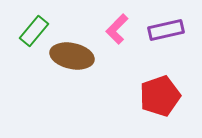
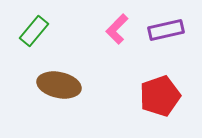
brown ellipse: moved 13 px left, 29 px down
